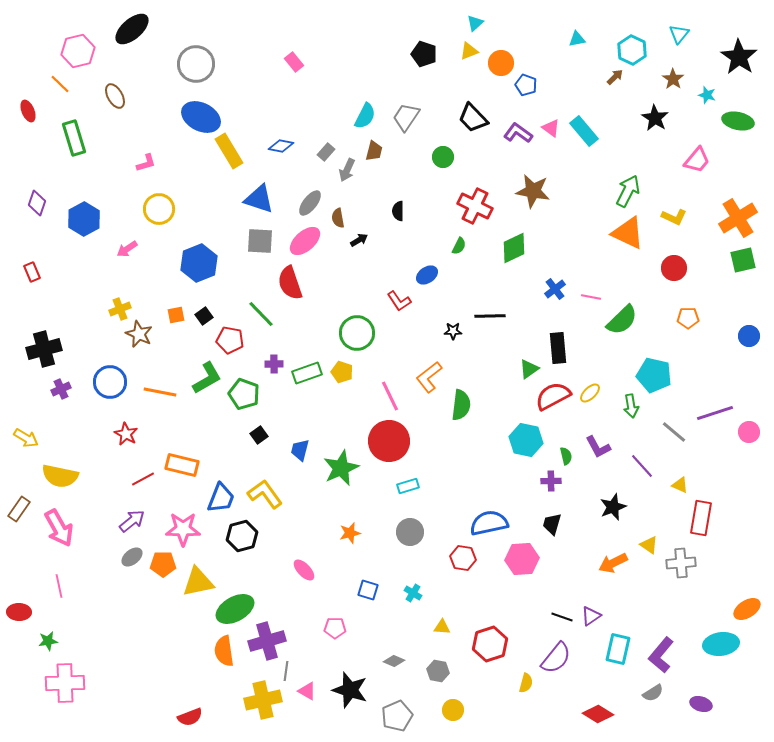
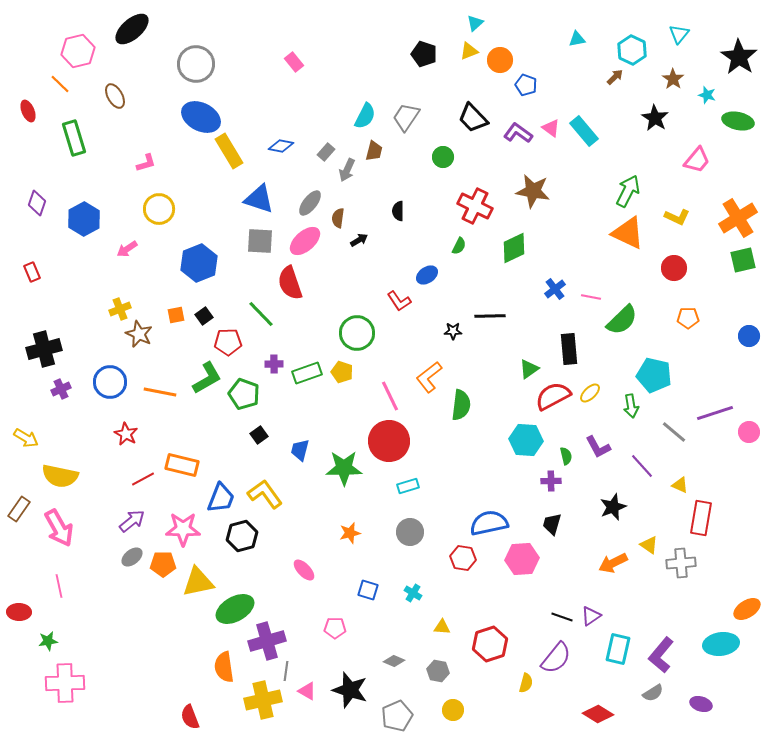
orange circle at (501, 63): moved 1 px left, 3 px up
yellow L-shape at (674, 217): moved 3 px right
brown semicircle at (338, 218): rotated 18 degrees clockwise
red pentagon at (230, 340): moved 2 px left, 2 px down; rotated 12 degrees counterclockwise
black rectangle at (558, 348): moved 11 px right, 1 px down
cyan hexagon at (526, 440): rotated 8 degrees counterclockwise
green star at (341, 468): moved 3 px right; rotated 24 degrees clockwise
orange semicircle at (224, 651): moved 16 px down
red semicircle at (190, 717): rotated 90 degrees clockwise
